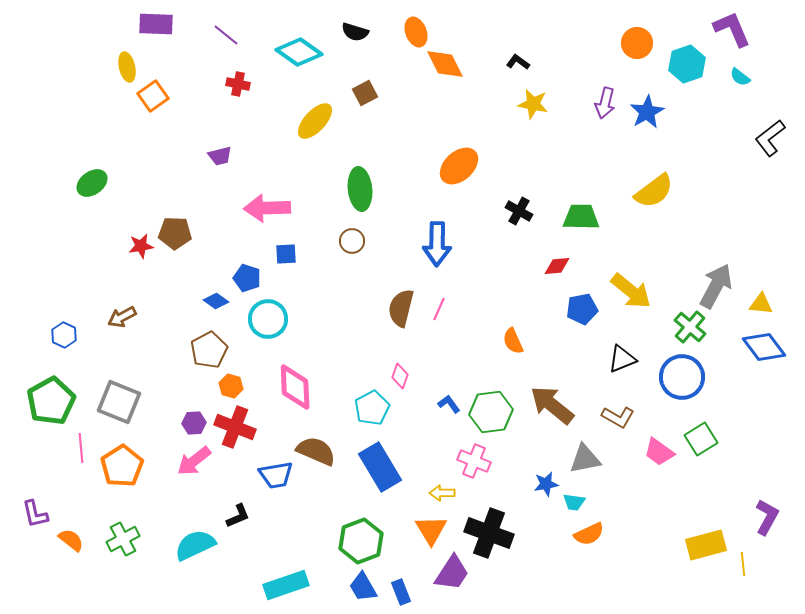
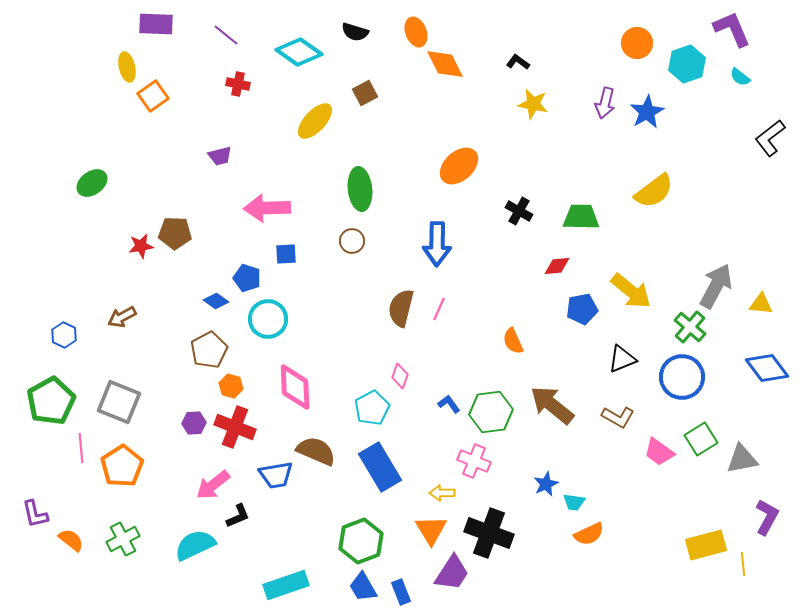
blue diamond at (764, 347): moved 3 px right, 21 px down
gray triangle at (585, 459): moved 157 px right
pink arrow at (194, 461): moved 19 px right, 24 px down
blue star at (546, 484): rotated 15 degrees counterclockwise
